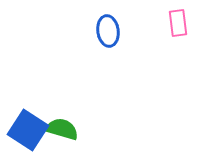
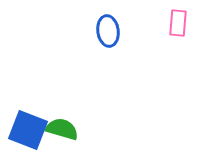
pink rectangle: rotated 12 degrees clockwise
blue square: rotated 12 degrees counterclockwise
